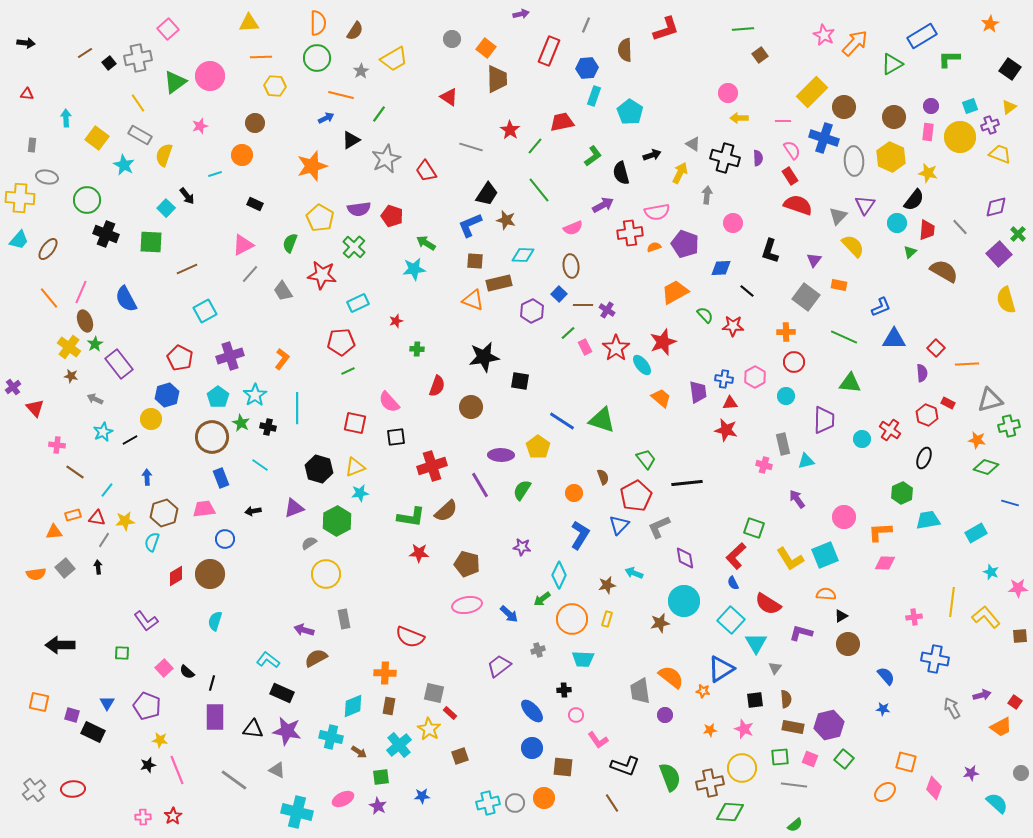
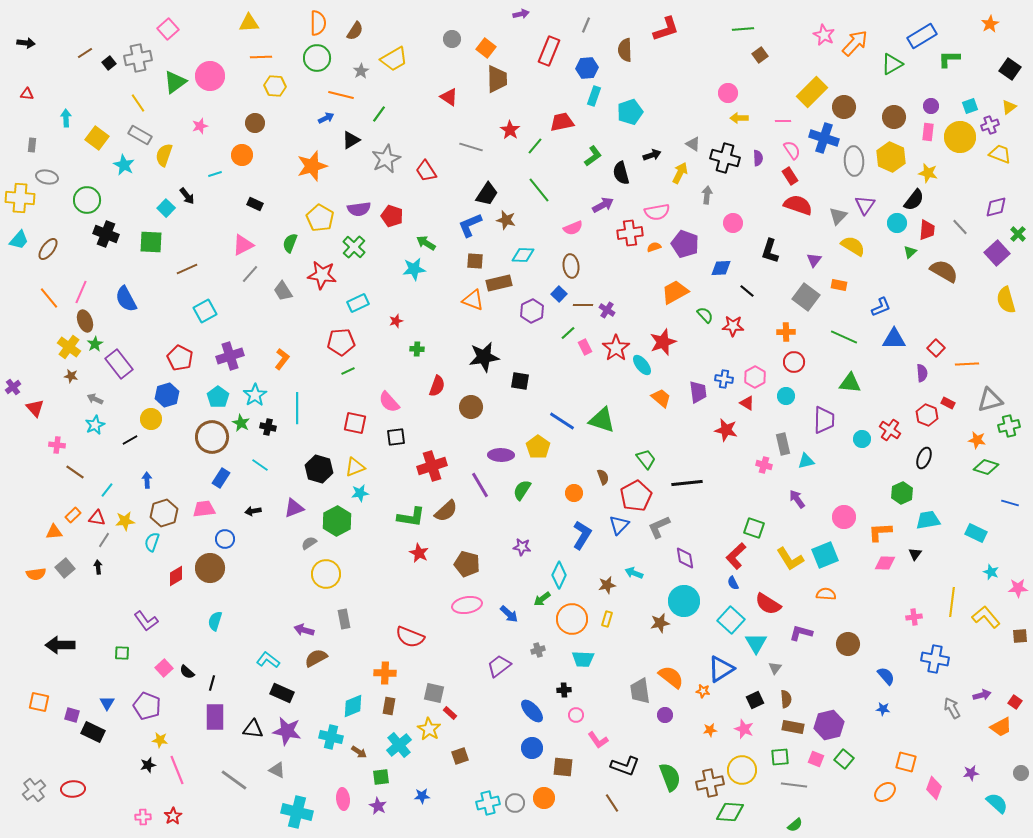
cyan pentagon at (630, 112): rotated 20 degrees clockwise
yellow semicircle at (853, 246): rotated 15 degrees counterclockwise
purple square at (999, 254): moved 2 px left, 1 px up
red triangle at (730, 403): moved 17 px right; rotated 35 degrees clockwise
cyan star at (103, 432): moved 8 px left, 7 px up
blue arrow at (147, 477): moved 3 px down
blue rectangle at (221, 478): rotated 54 degrees clockwise
orange rectangle at (73, 515): rotated 28 degrees counterclockwise
cyan rectangle at (976, 533): rotated 55 degrees clockwise
blue L-shape at (580, 535): moved 2 px right
red star at (419, 553): rotated 24 degrees clockwise
brown circle at (210, 574): moved 6 px up
black triangle at (841, 616): moved 74 px right, 62 px up; rotated 24 degrees counterclockwise
black square at (755, 700): rotated 18 degrees counterclockwise
pink square at (810, 759): moved 6 px right
yellow circle at (742, 768): moved 2 px down
pink ellipse at (343, 799): rotated 70 degrees counterclockwise
